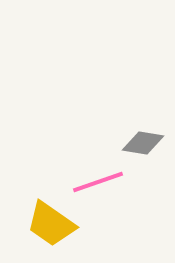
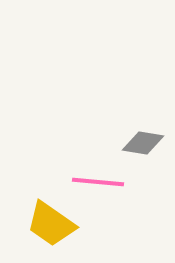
pink line: rotated 24 degrees clockwise
